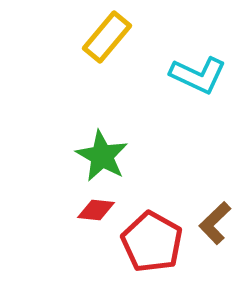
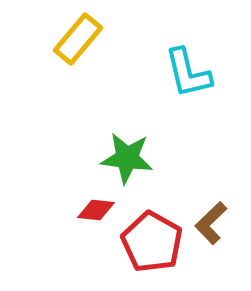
yellow rectangle: moved 29 px left, 2 px down
cyan L-shape: moved 10 px left, 2 px up; rotated 52 degrees clockwise
green star: moved 25 px right, 2 px down; rotated 22 degrees counterclockwise
brown L-shape: moved 4 px left
